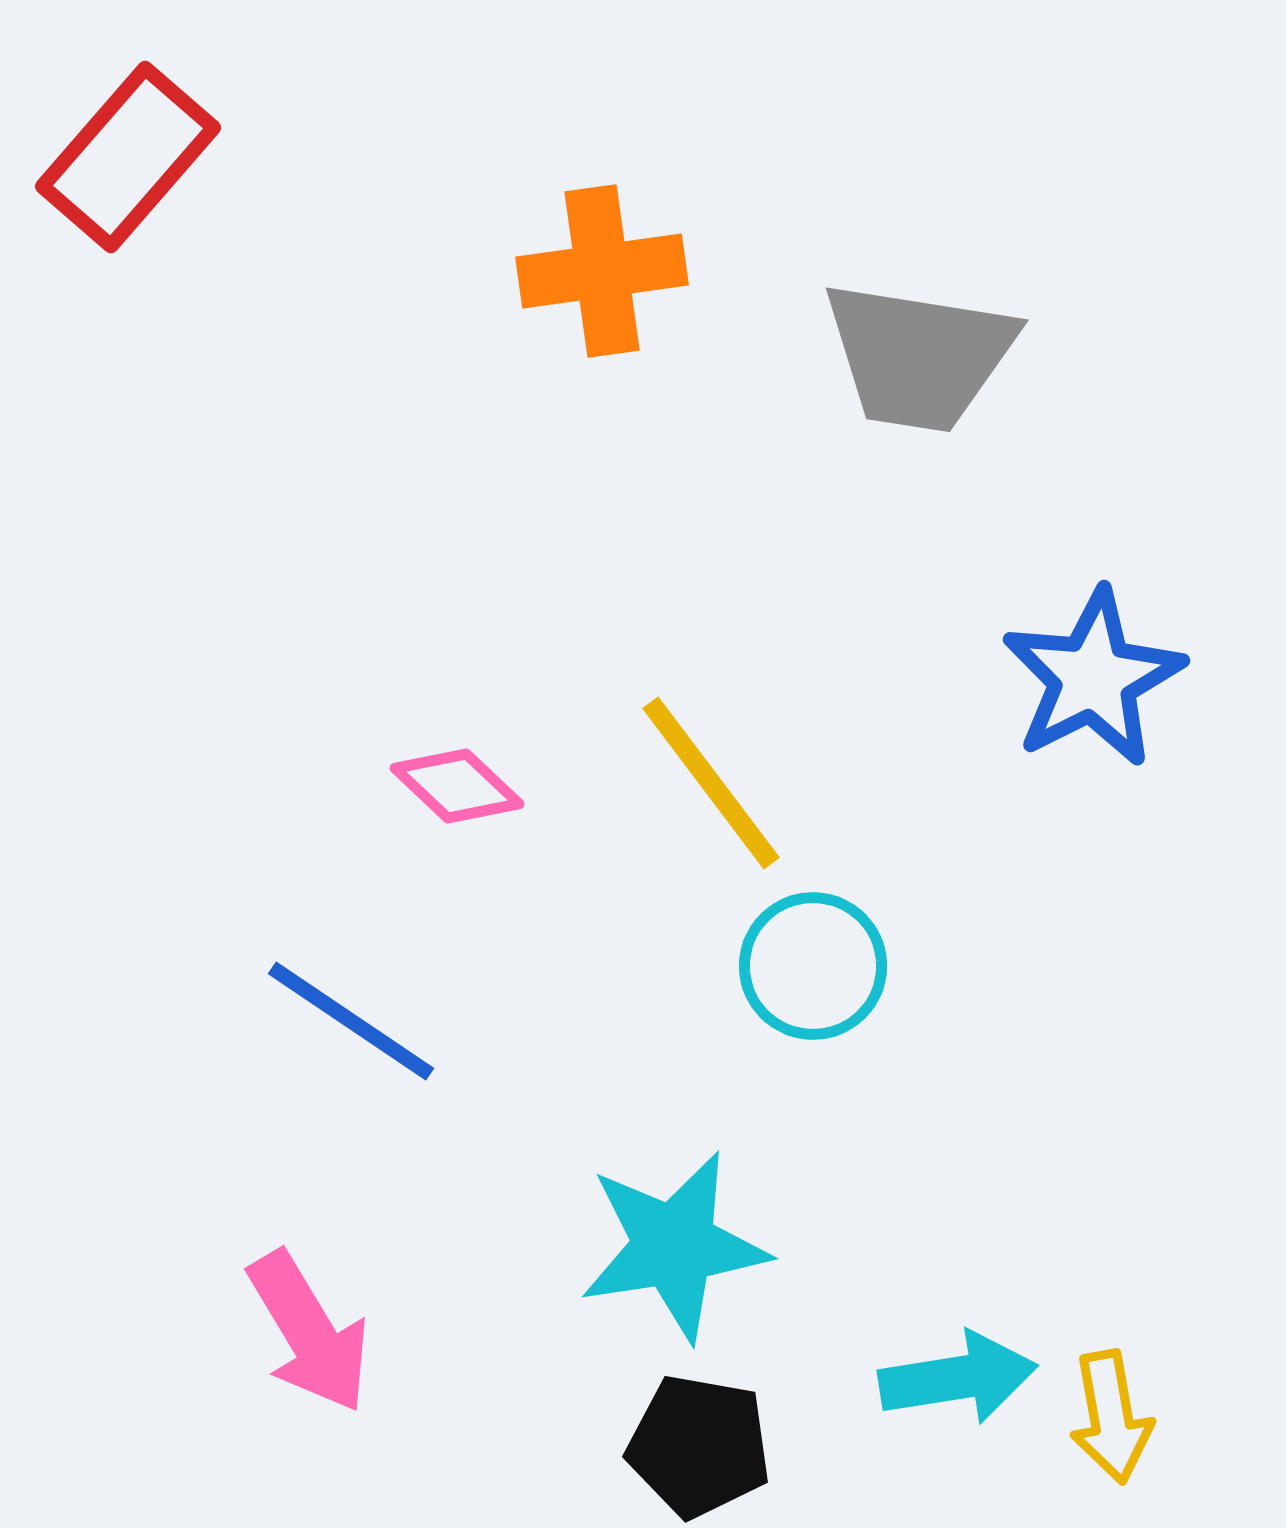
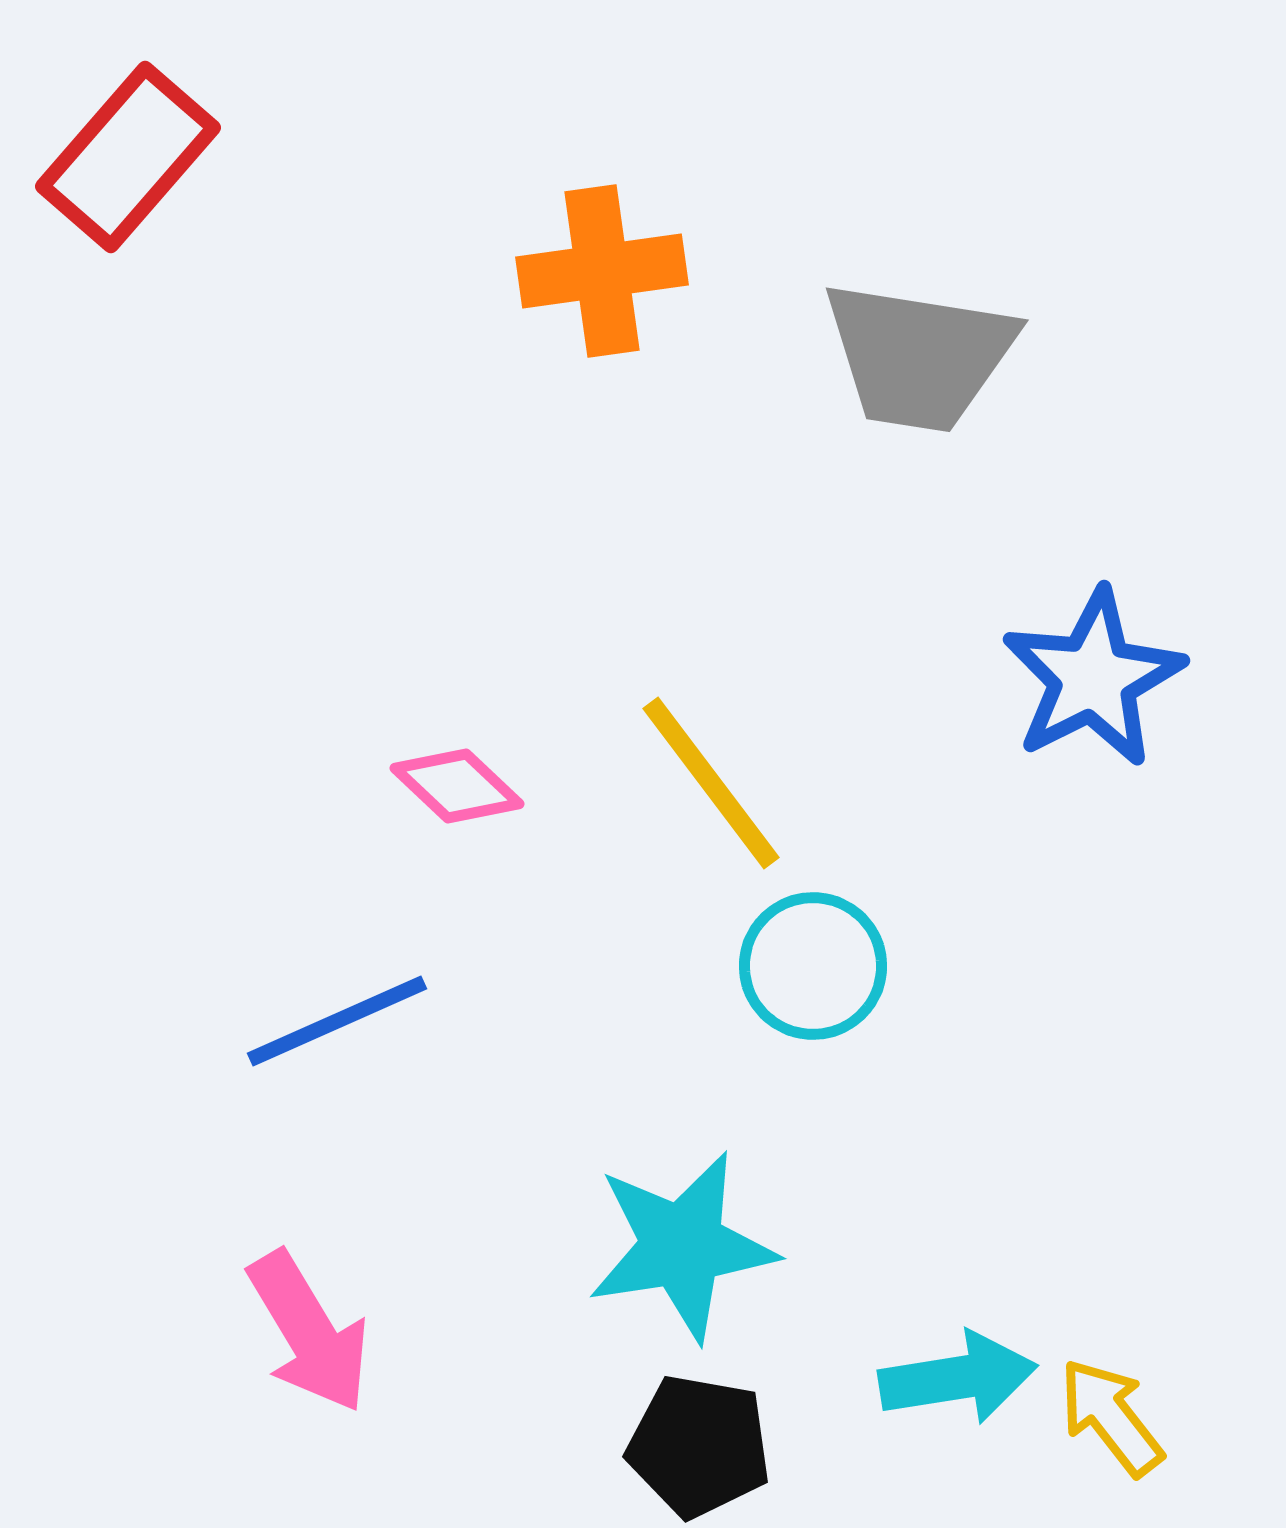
blue line: moved 14 px left; rotated 58 degrees counterclockwise
cyan star: moved 8 px right
yellow arrow: rotated 152 degrees clockwise
